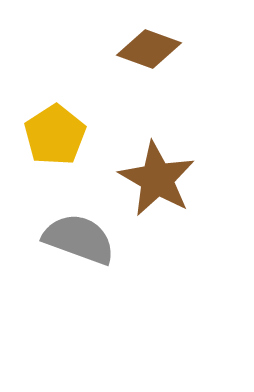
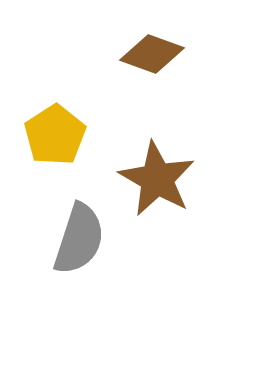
brown diamond: moved 3 px right, 5 px down
gray semicircle: rotated 88 degrees clockwise
